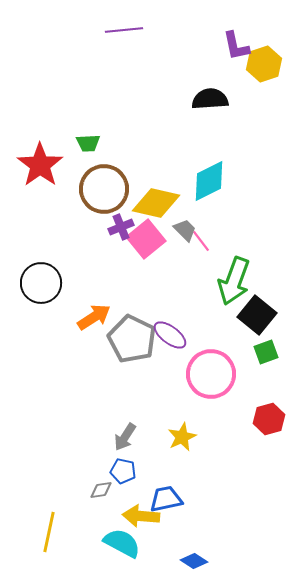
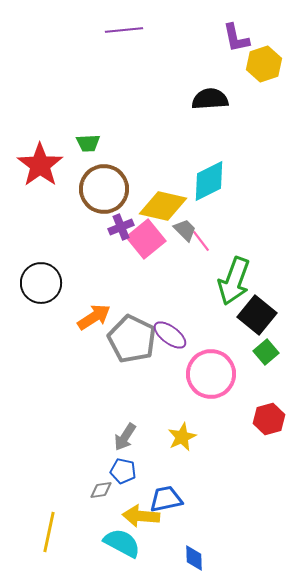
purple L-shape: moved 8 px up
yellow diamond: moved 7 px right, 3 px down
green square: rotated 20 degrees counterclockwise
blue diamond: moved 3 px up; rotated 56 degrees clockwise
